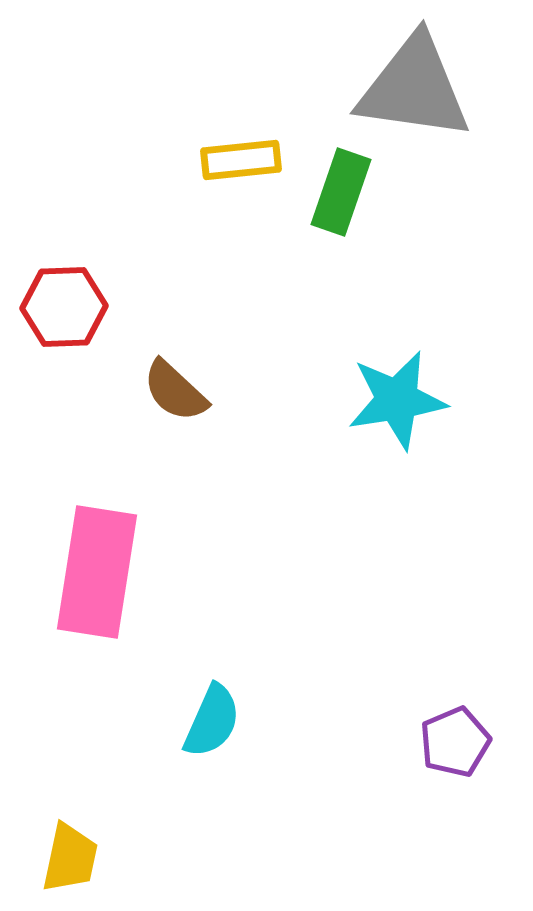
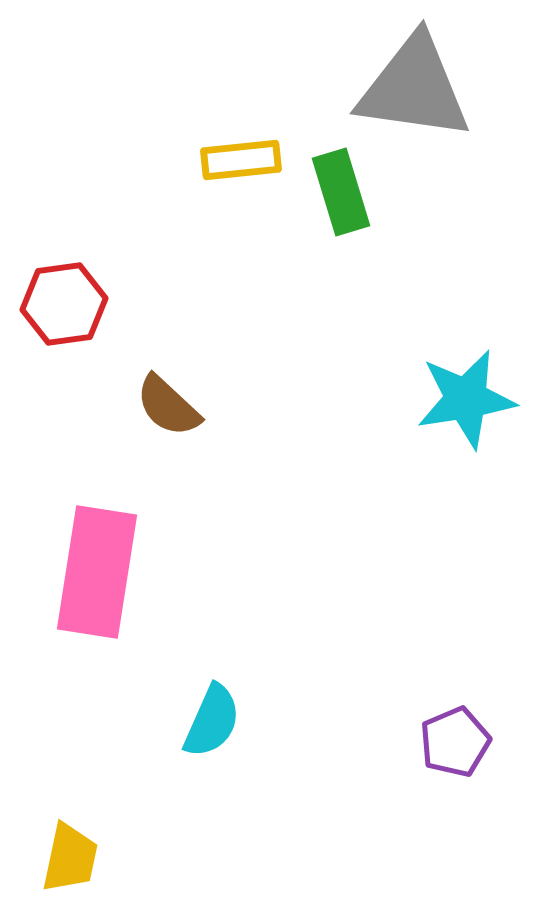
green rectangle: rotated 36 degrees counterclockwise
red hexagon: moved 3 px up; rotated 6 degrees counterclockwise
brown semicircle: moved 7 px left, 15 px down
cyan star: moved 69 px right, 1 px up
